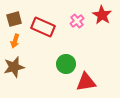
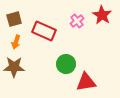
red rectangle: moved 1 px right, 4 px down
orange arrow: moved 1 px right, 1 px down
brown star: rotated 15 degrees clockwise
